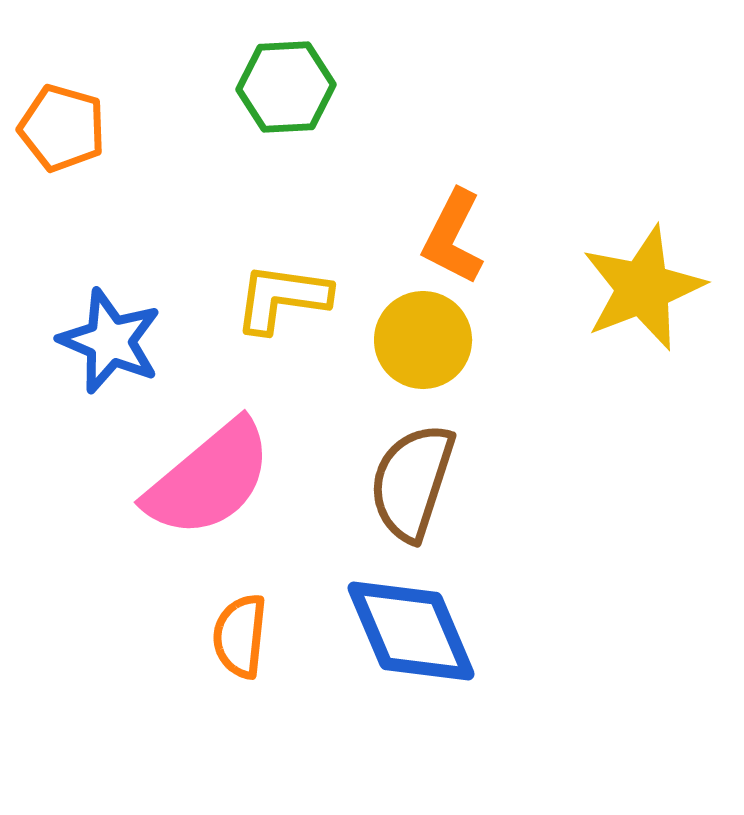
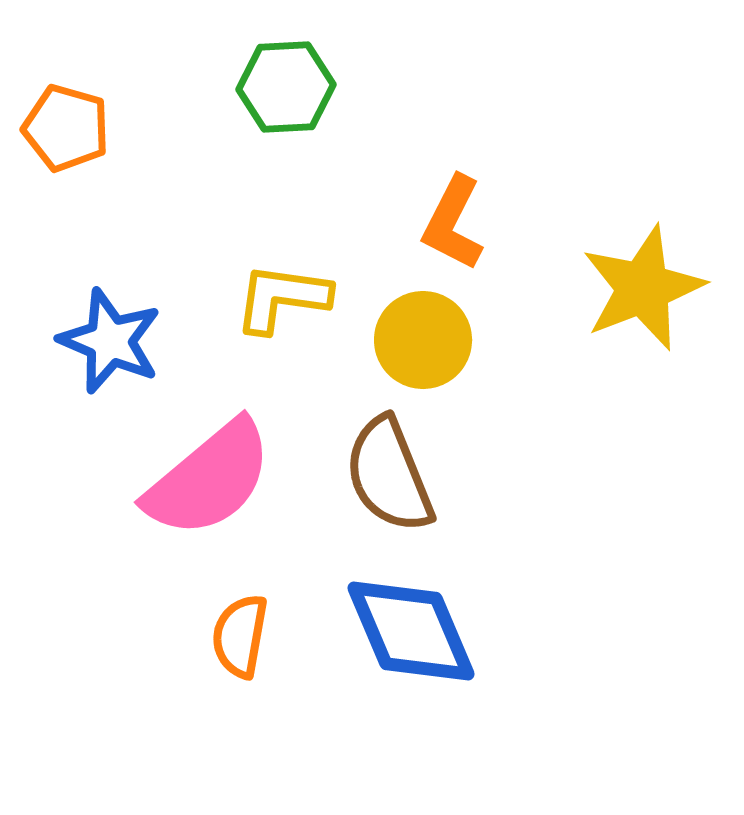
orange pentagon: moved 4 px right
orange L-shape: moved 14 px up
brown semicircle: moved 23 px left, 7 px up; rotated 40 degrees counterclockwise
orange semicircle: rotated 4 degrees clockwise
